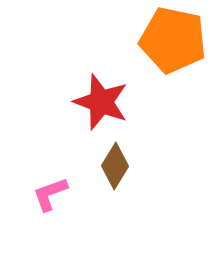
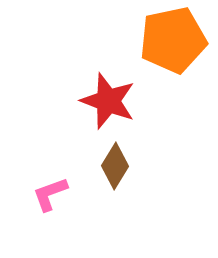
orange pentagon: rotated 24 degrees counterclockwise
red star: moved 7 px right, 1 px up
